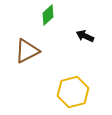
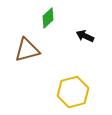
green diamond: moved 3 px down
brown triangle: moved 1 px up; rotated 12 degrees clockwise
